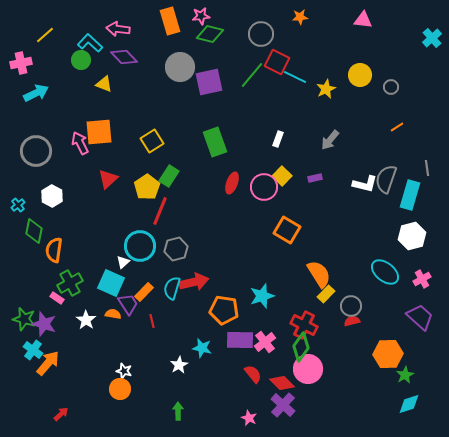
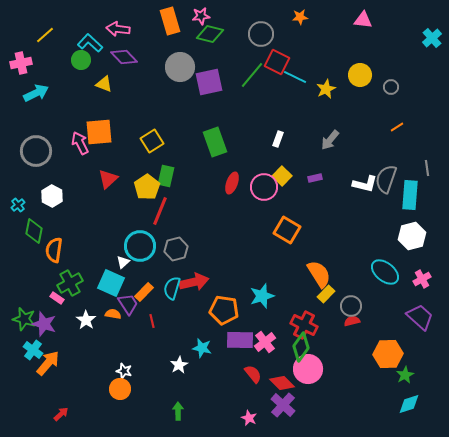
green rectangle at (169, 176): moved 3 px left; rotated 20 degrees counterclockwise
cyan rectangle at (410, 195): rotated 12 degrees counterclockwise
